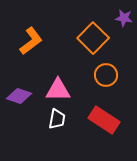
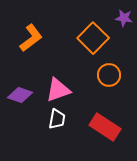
orange L-shape: moved 3 px up
orange circle: moved 3 px right
pink triangle: rotated 20 degrees counterclockwise
purple diamond: moved 1 px right, 1 px up
red rectangle: moved 1 px right, 7 px down
